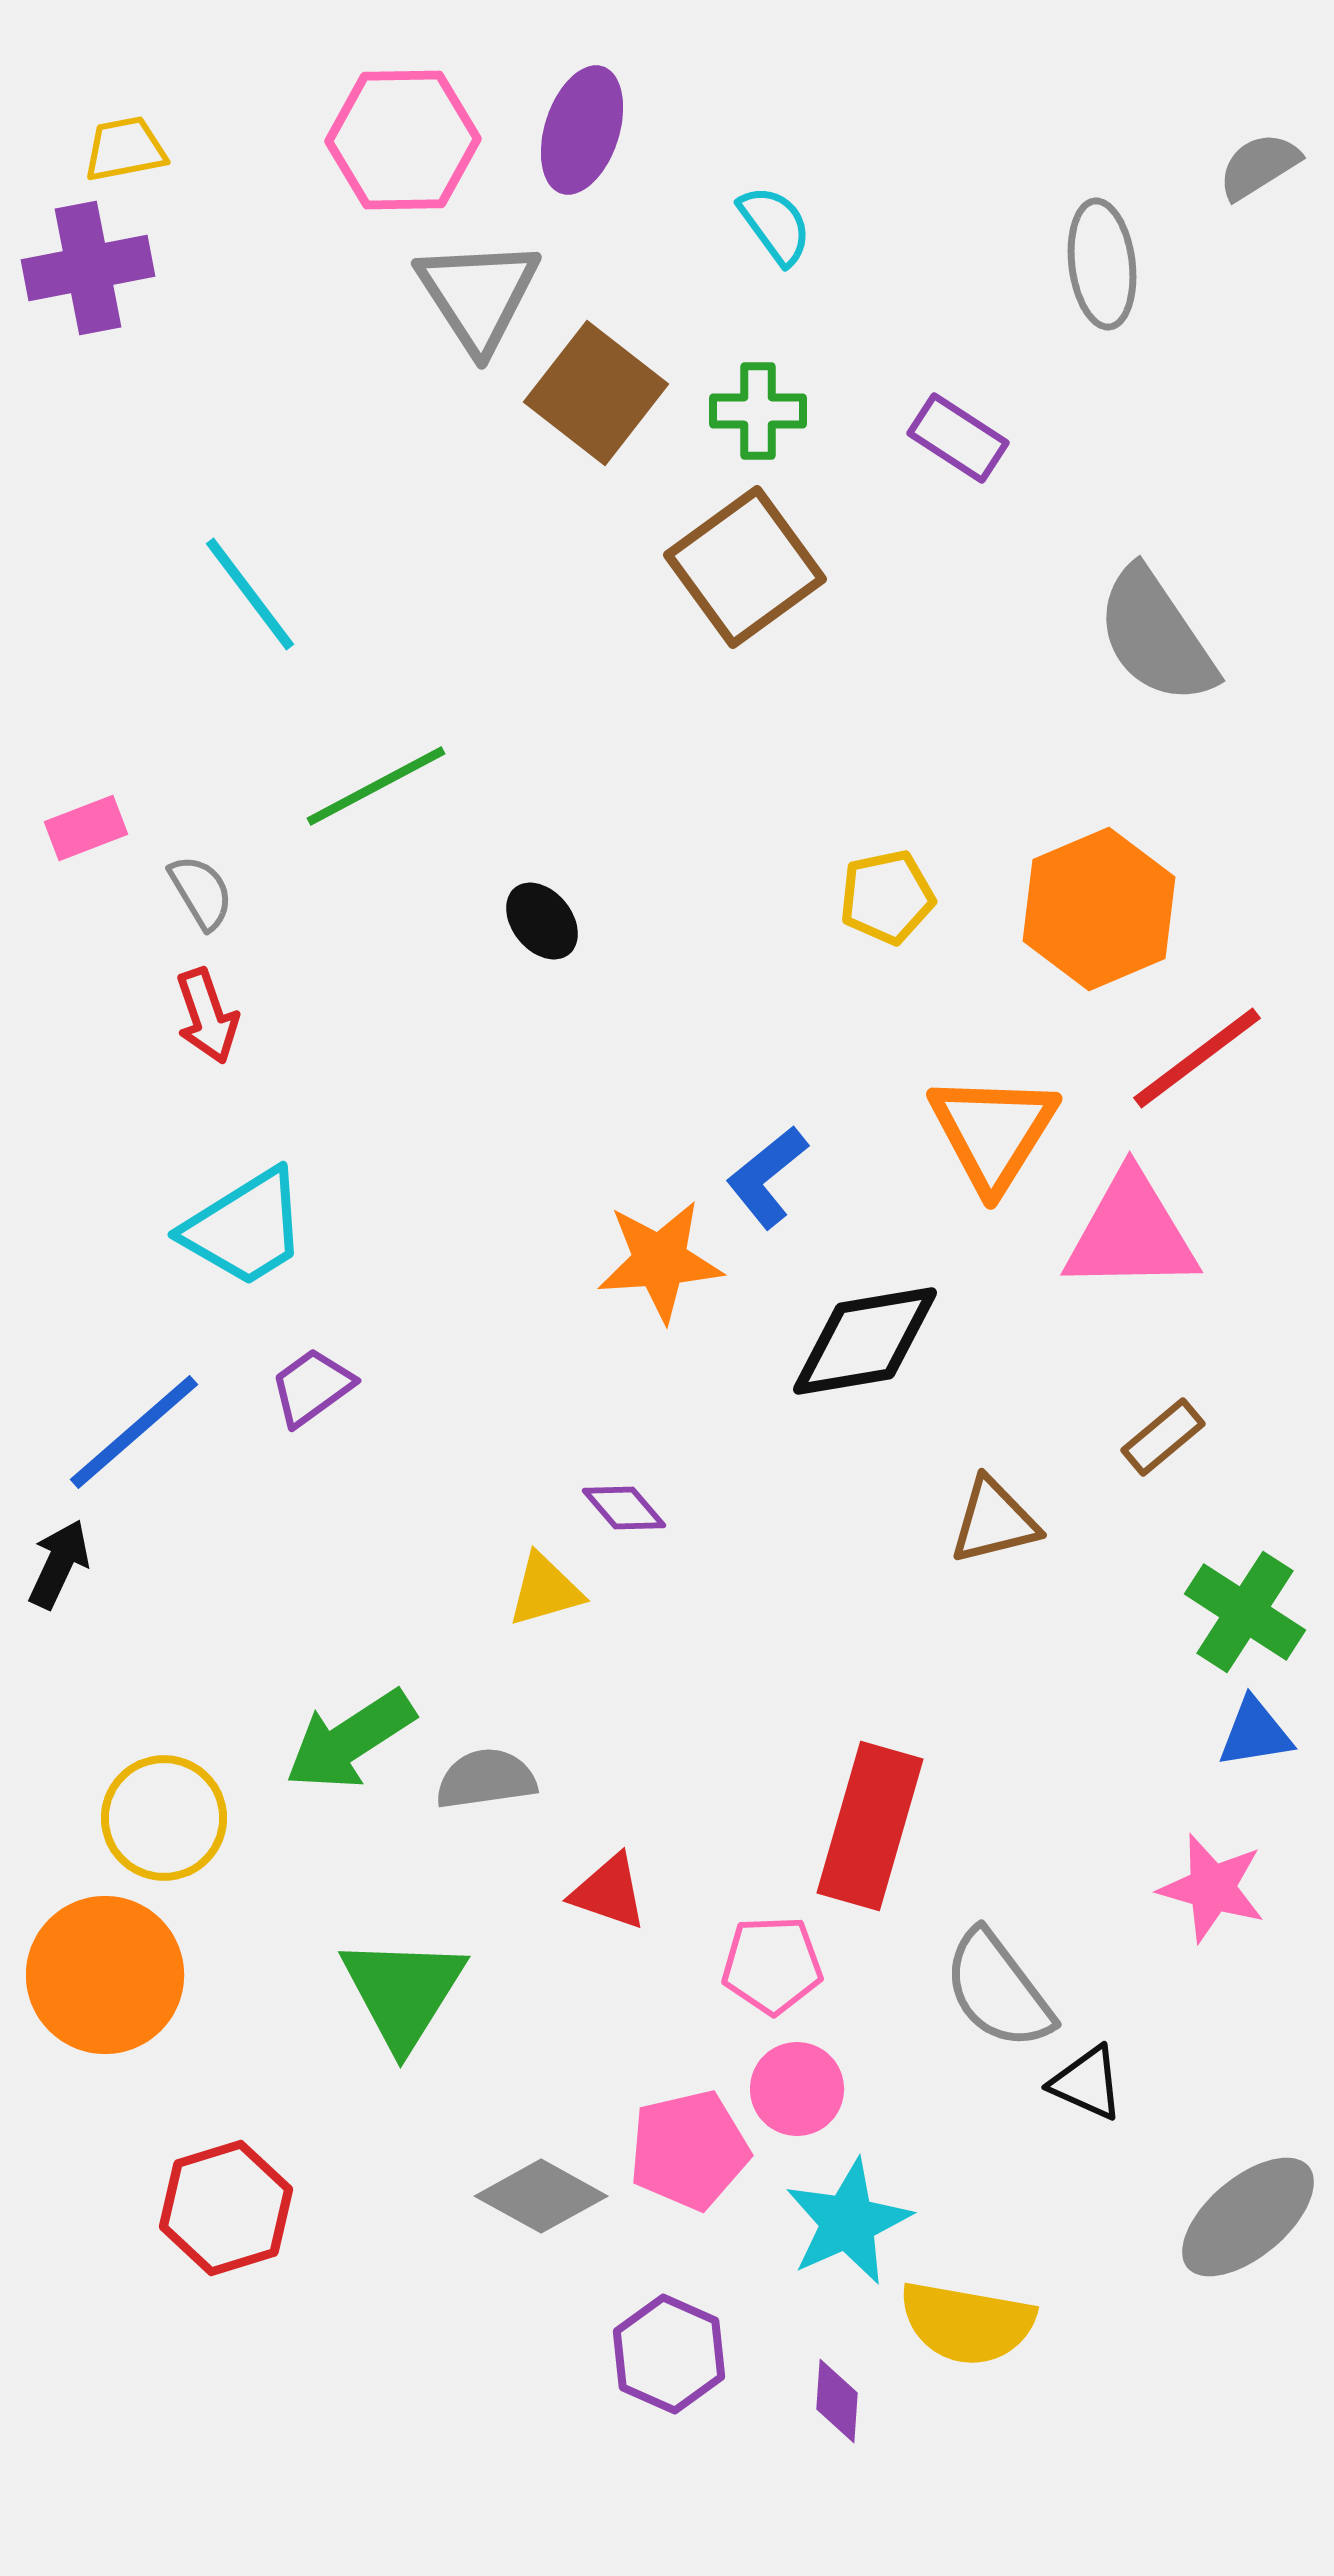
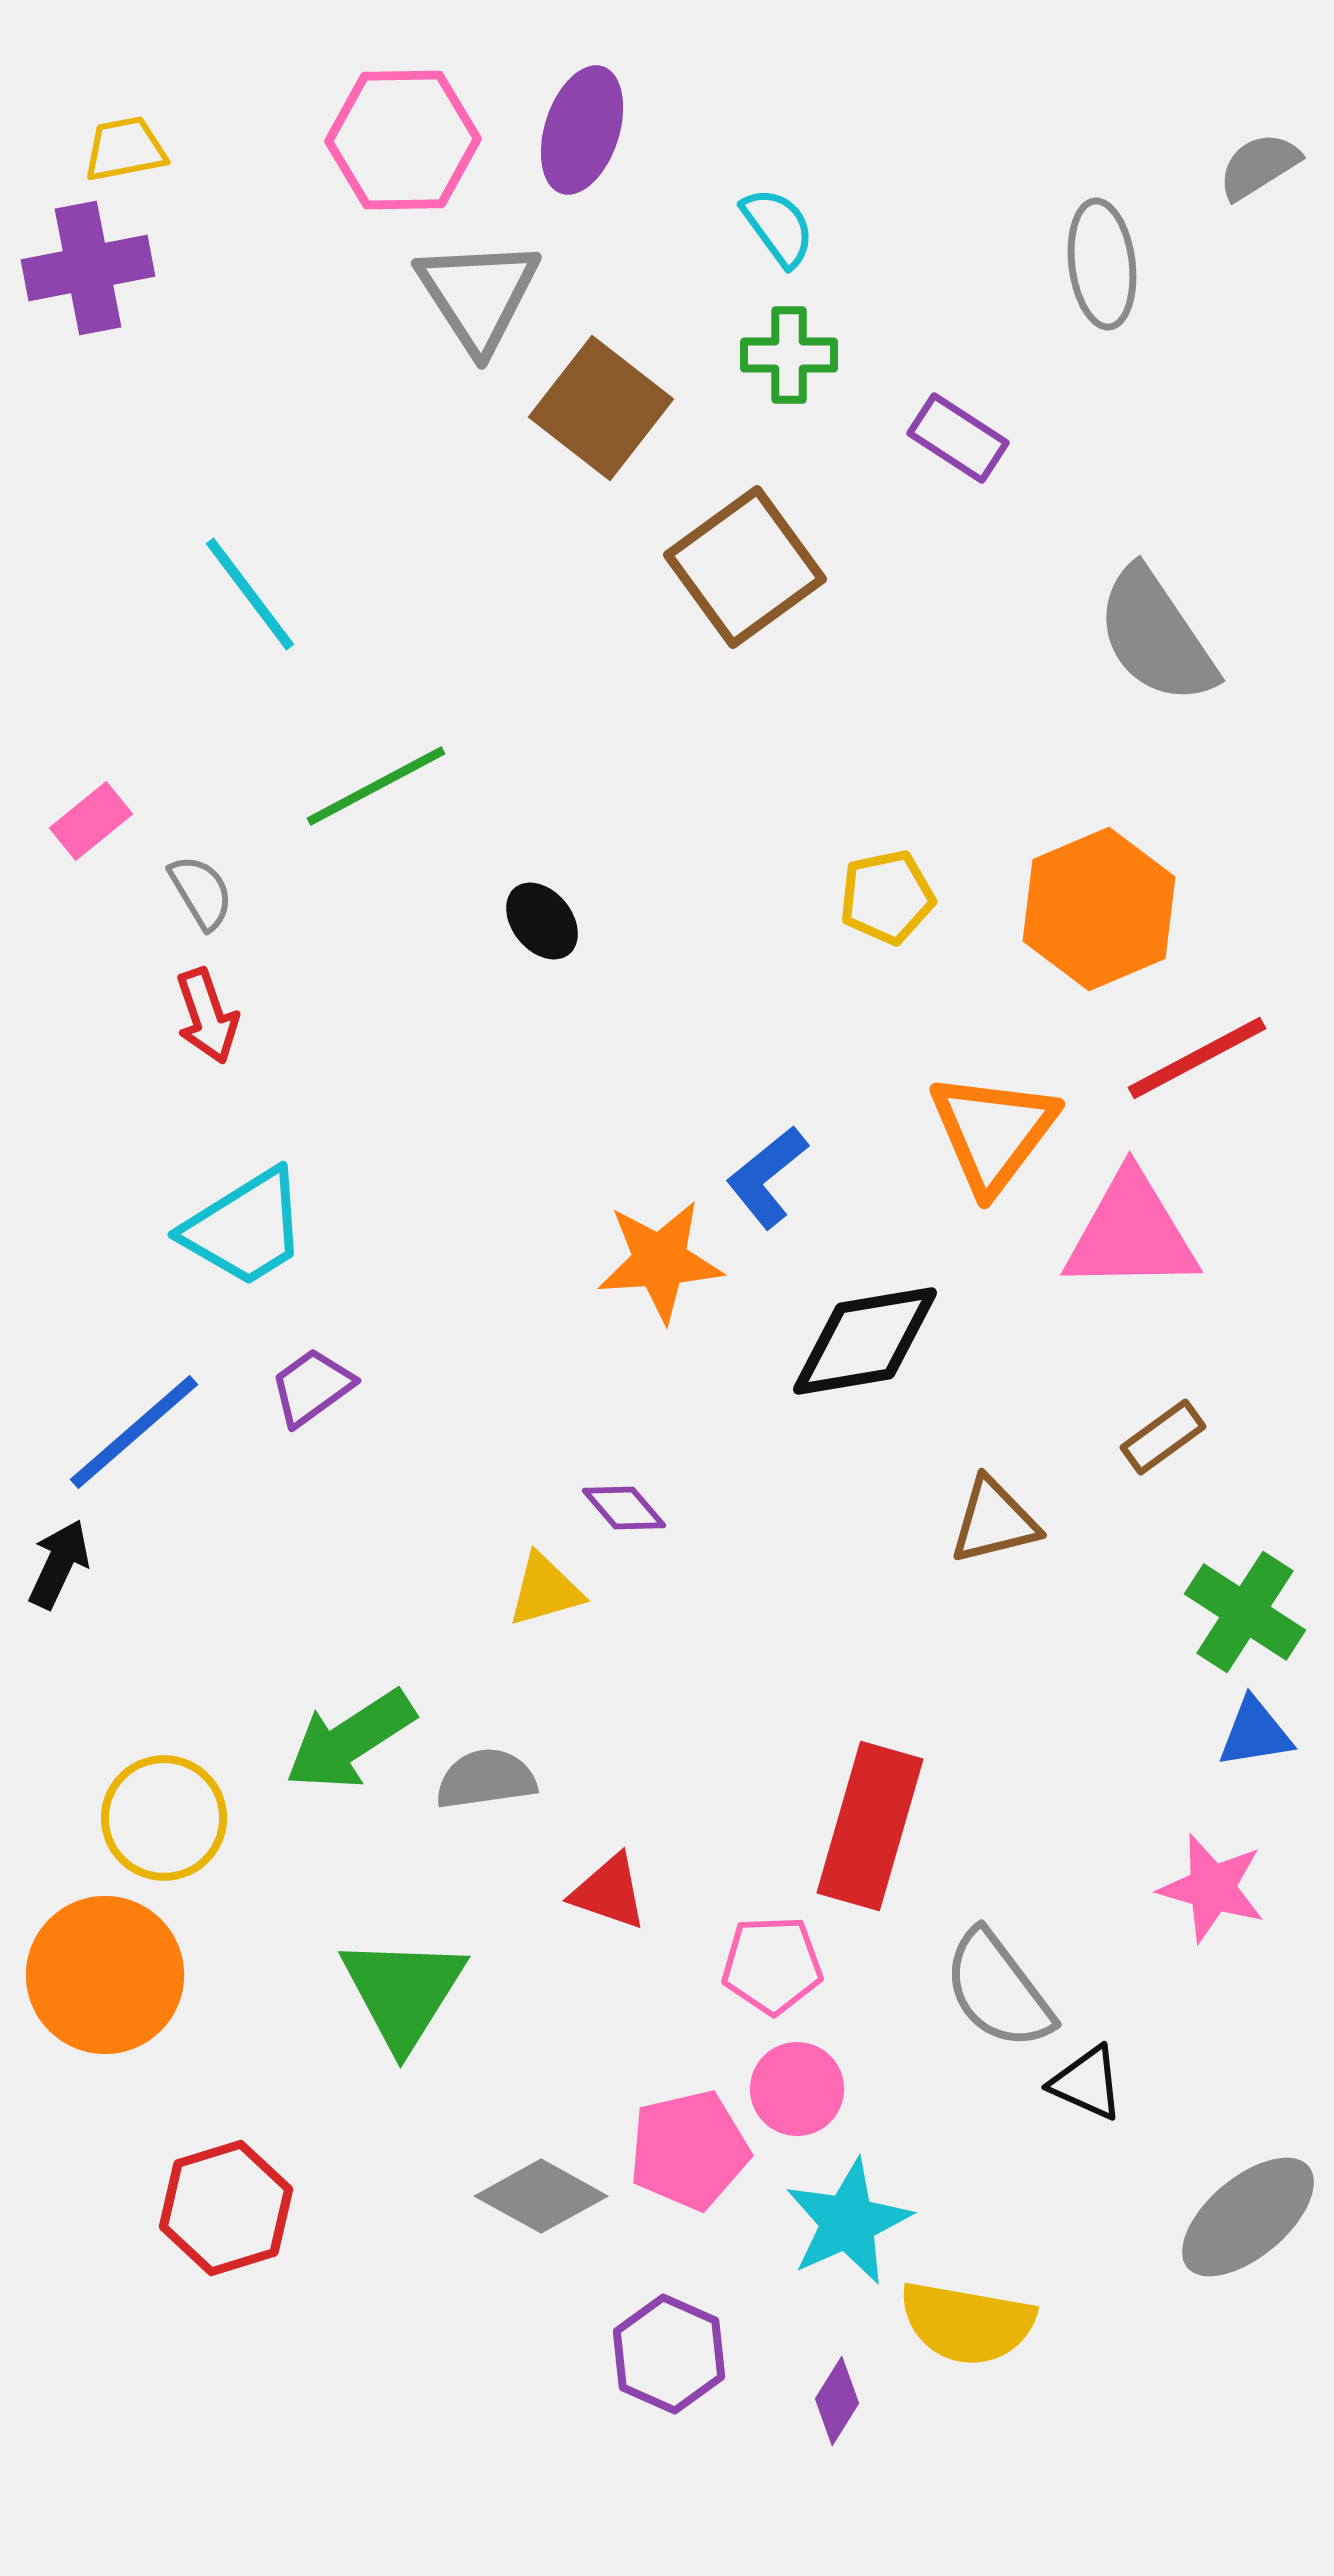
cyan semicircle at (775, 225): moved 3 px right, 2 px down
brown square at (596, 393): moved 5 px right, 15 px down
green cross at (758, 411): moved 31 px right, 56 px up
pink rectangle at (86, 828): moved 5 px right, 7 px up; rotated 18 degrees counterclockwise
red line at (1197, 1058): rotated 9 degrees clockwise
orange triangle at (993, 1132): rotated 5 degrees clockwise
brown rectangle at (1163, 1437): rotated 4 degrees clockwise
purple diamond at (837, 2401): rotated 28 degrees clockwise
